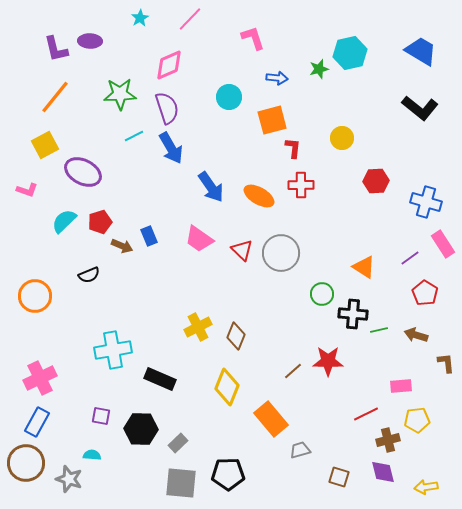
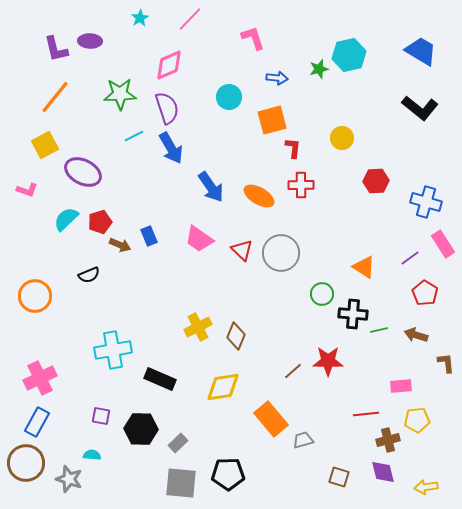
cyan hexagon at (350, 53): moved 1 px left, 2 px down
cyan semicircle at (64, 221): moved 2 px right, 2 px up
brown arrow at (122, 246): moved 2 px left, 1 px up
yellow diamond at (227, 387): moved 4 px left; rotated 60 degrees clockwise
red line at (366, 414): rotated 20 degrees clockwise
gray trapezoid at (300, 450): moved 3 px right, 10 px up
